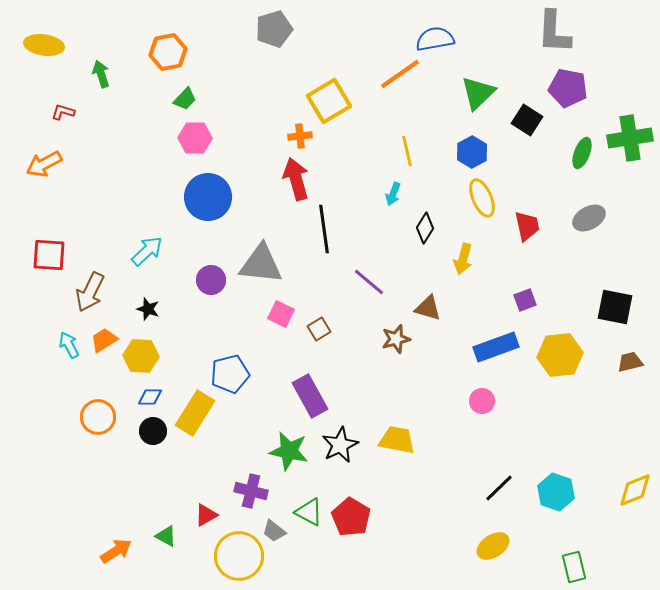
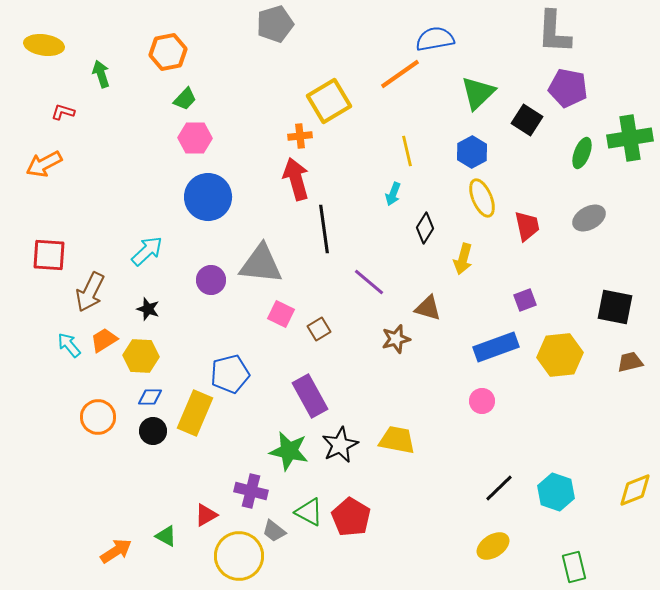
gray pentagon at (274, 29): moved 1 px right, 5 px up
cyan arrow at (69, 345): rotated 12 degrees counterclockwise
yellow rectangle at (195, 413): rotated 9 degrees counterclockwise
